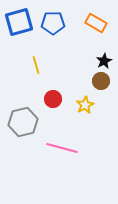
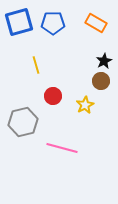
red circle: moved 3 px up
